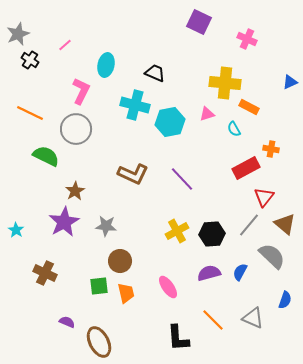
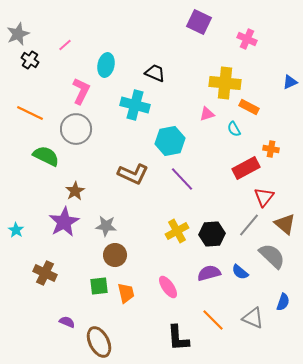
cyan hexagon at (170, 122): moved 19 px down
brown circle at (120, 261): moved 5 px left, 6 px up
blue semicircle at (240, 272): rotated 78 degrees counterclockwise
blue semicircle at (285, 300): moved 2 px left, 2 px down
